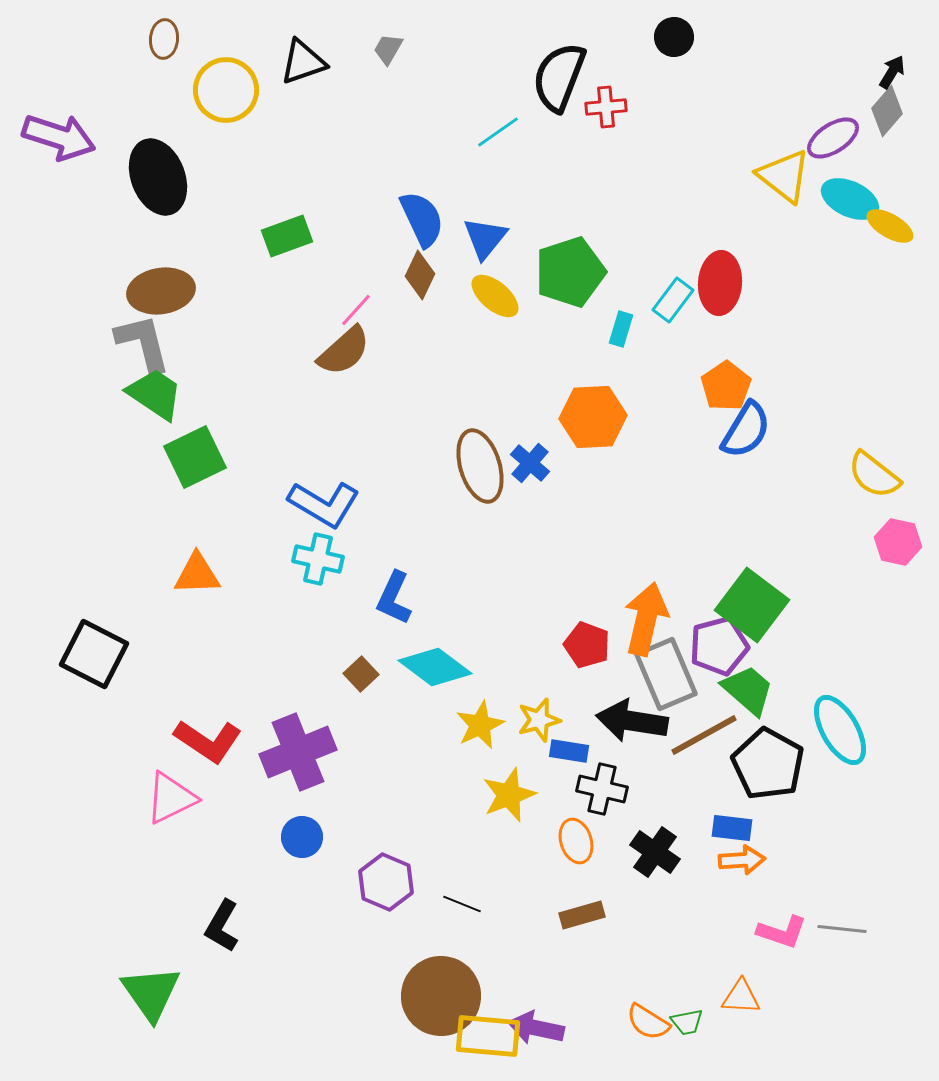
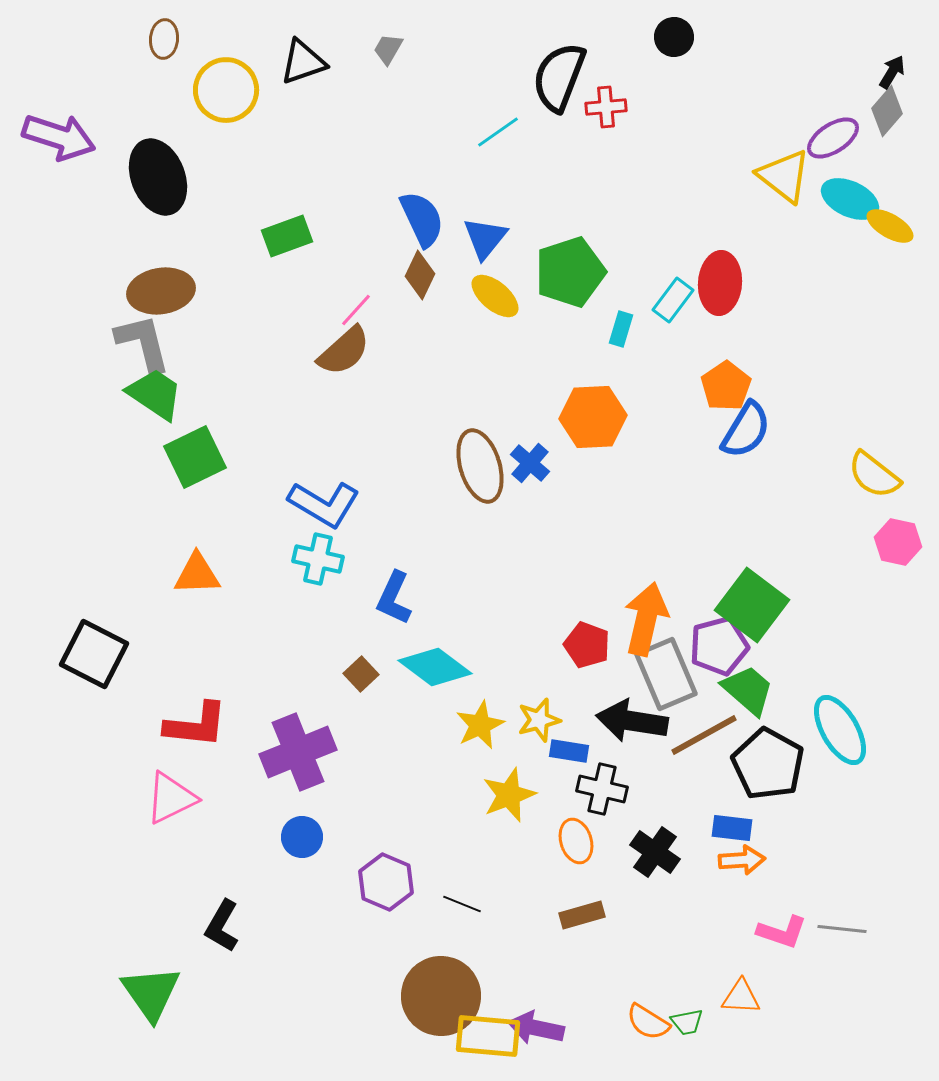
red L-shape at (208, 741): moved 12 px left, 16 px up; rotated 28 degrees counterclockwise
